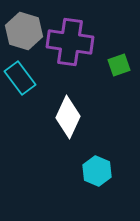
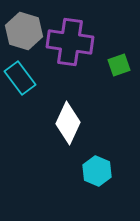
white diamond: moved 6 px down
